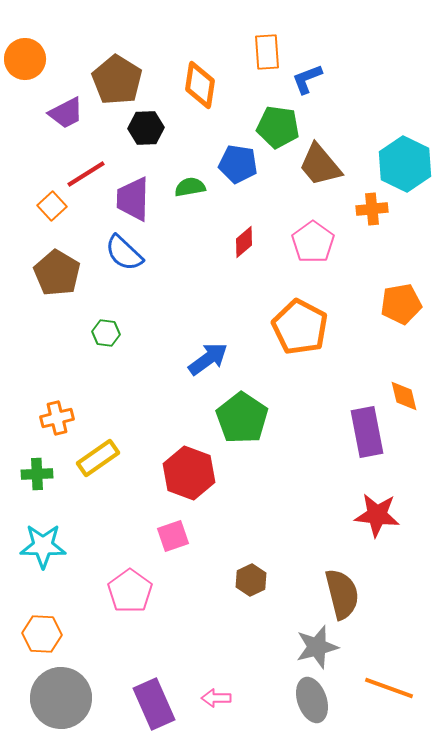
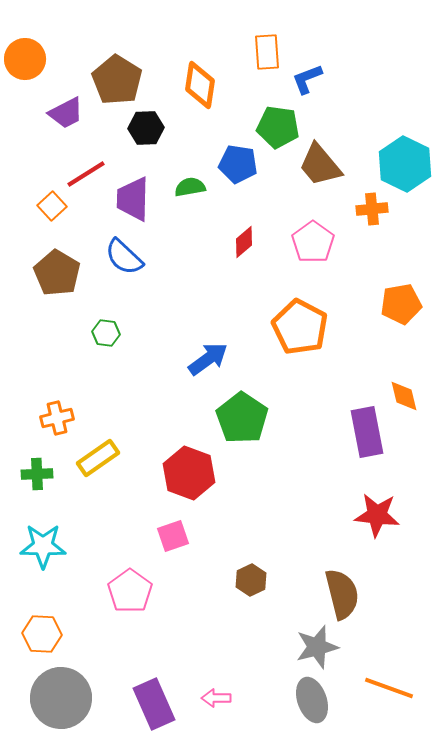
blue semicircle at (124, 253): moved 4 px down
